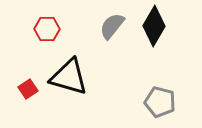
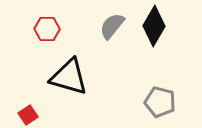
red square: moved 26 px down
